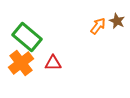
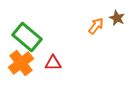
brown star: moved 3 px up
orange arrow: moved 2 px left
